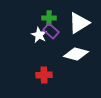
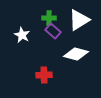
white triangle: moved 3 px up
purple rectangle: moved 2 px right
white star: moved 17 px left
